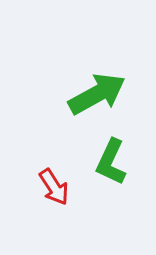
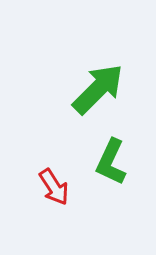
green arrow: moved 1 px right, 5 px up; rotated 16 degrees counterclockwise
